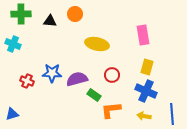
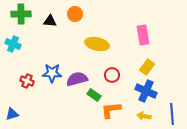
yellow rectangle: rotated 21 degrees clockwise
